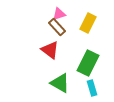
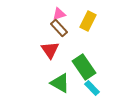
yellow rectangle: moved 2 px up
brown rectangle: moved 2 px right, 1 px down
red triangle: rotated 18 degrees clockwise
green rectangle: moved 4 px left, 4 px down; rotated 60 degrees counterclockwise
cyan rectangle: rotated 28 degrees counterclockwise
